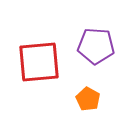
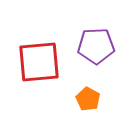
purple pentagon: rotated 6 degrees counterclockwise
